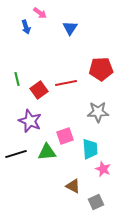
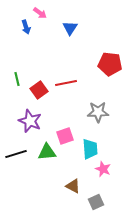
red pentagon: moved 9 px right, 5 px up; rotated 10 degrees clockwise
